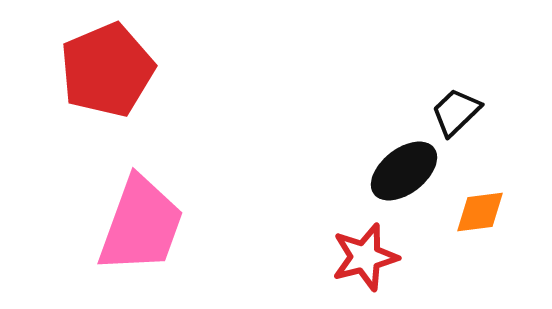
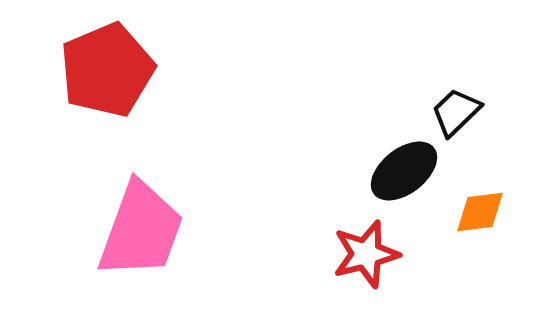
pink trapezoid: moved 5 px down
red star: moved 1 px right, 3 px up
